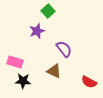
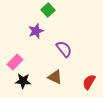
green square: moved 1 px up
purple star: moved 1 px left
pink rectangle: rotated 63 degrees counterclockwise
brown triangle: moved 1 px right, 6 px down
red semicircle: rotated 91 degrees clockwise
